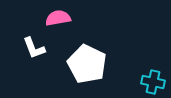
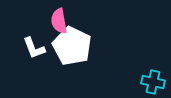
pink semicircle: moved 1 px right, 3 px down; rotated 90 degrees counterclockwise
white pentagon: moved 15 px left, 18 px up
